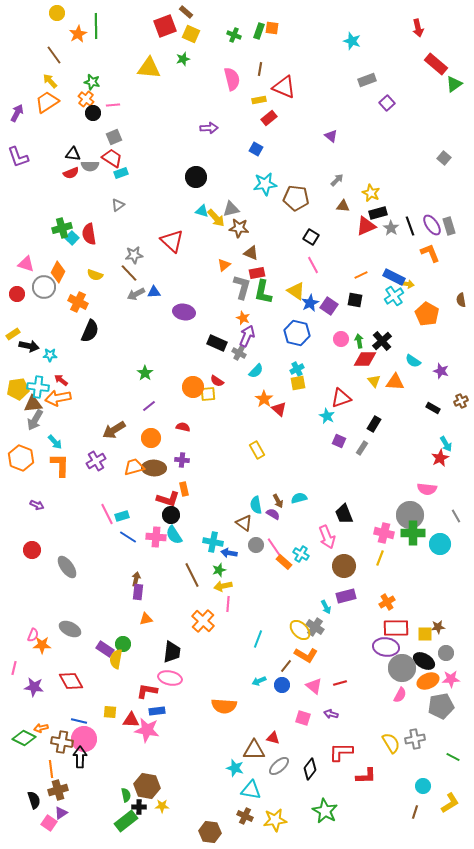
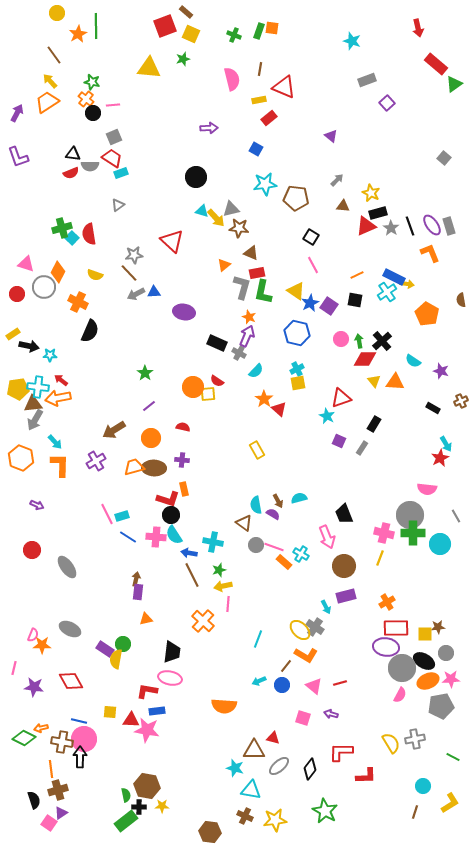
orange line at (361, 275): moved 4 px left
cyan cross at (394, 296): moved 7 px left, 4 px up
orange star at (243, 318): moved 6 px right, 1 px up
pink line at (274, 547): rotated 36 degrees counterclockwise
blue arrow at (229, 553): moved 40 px left
